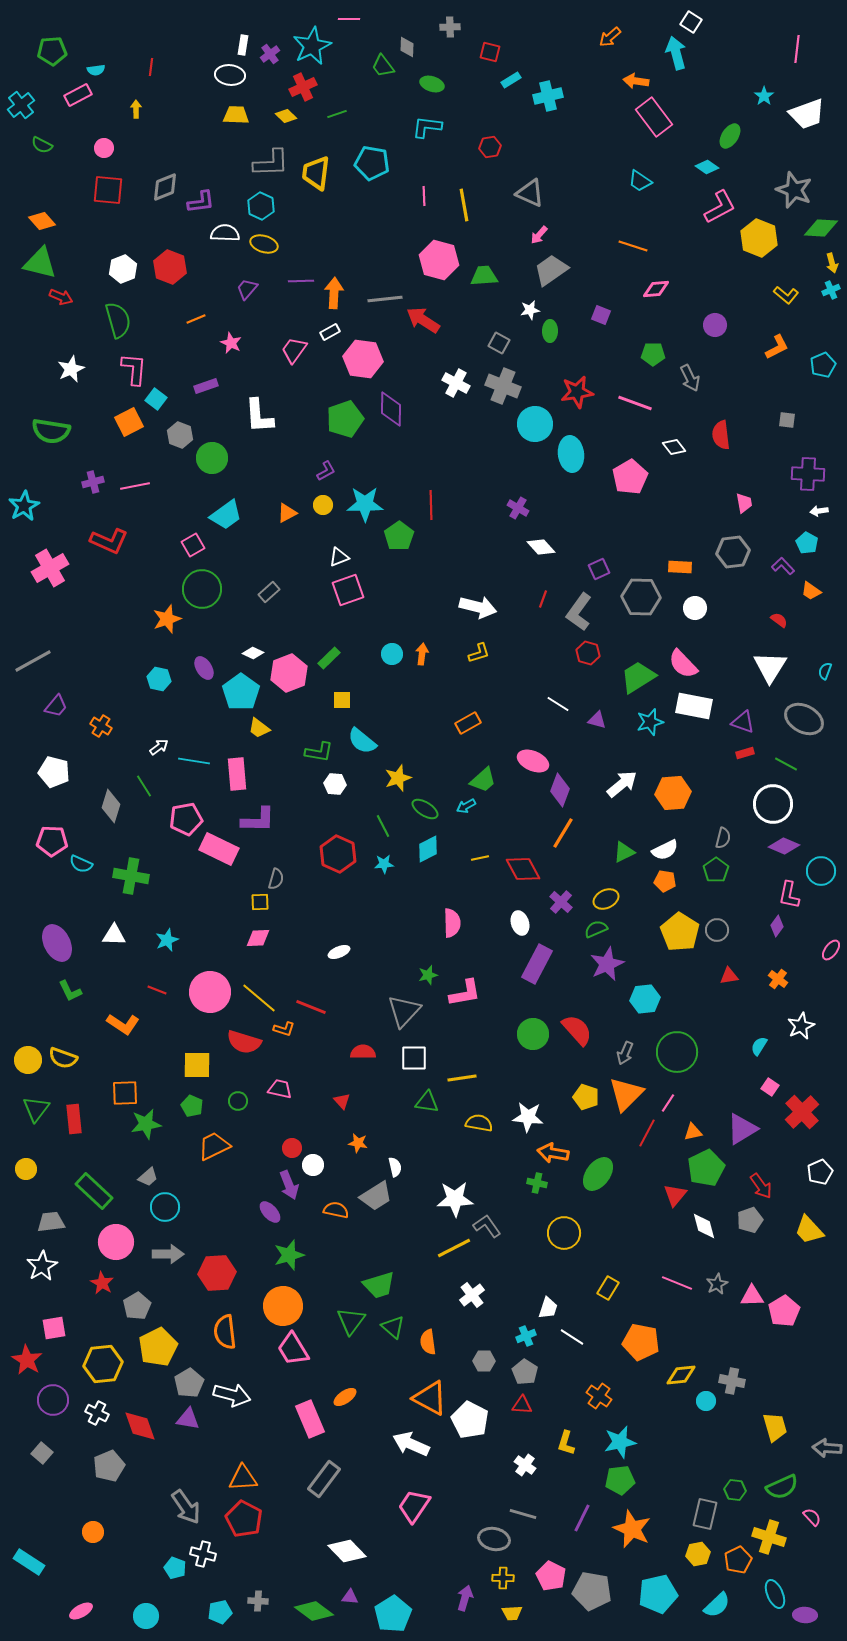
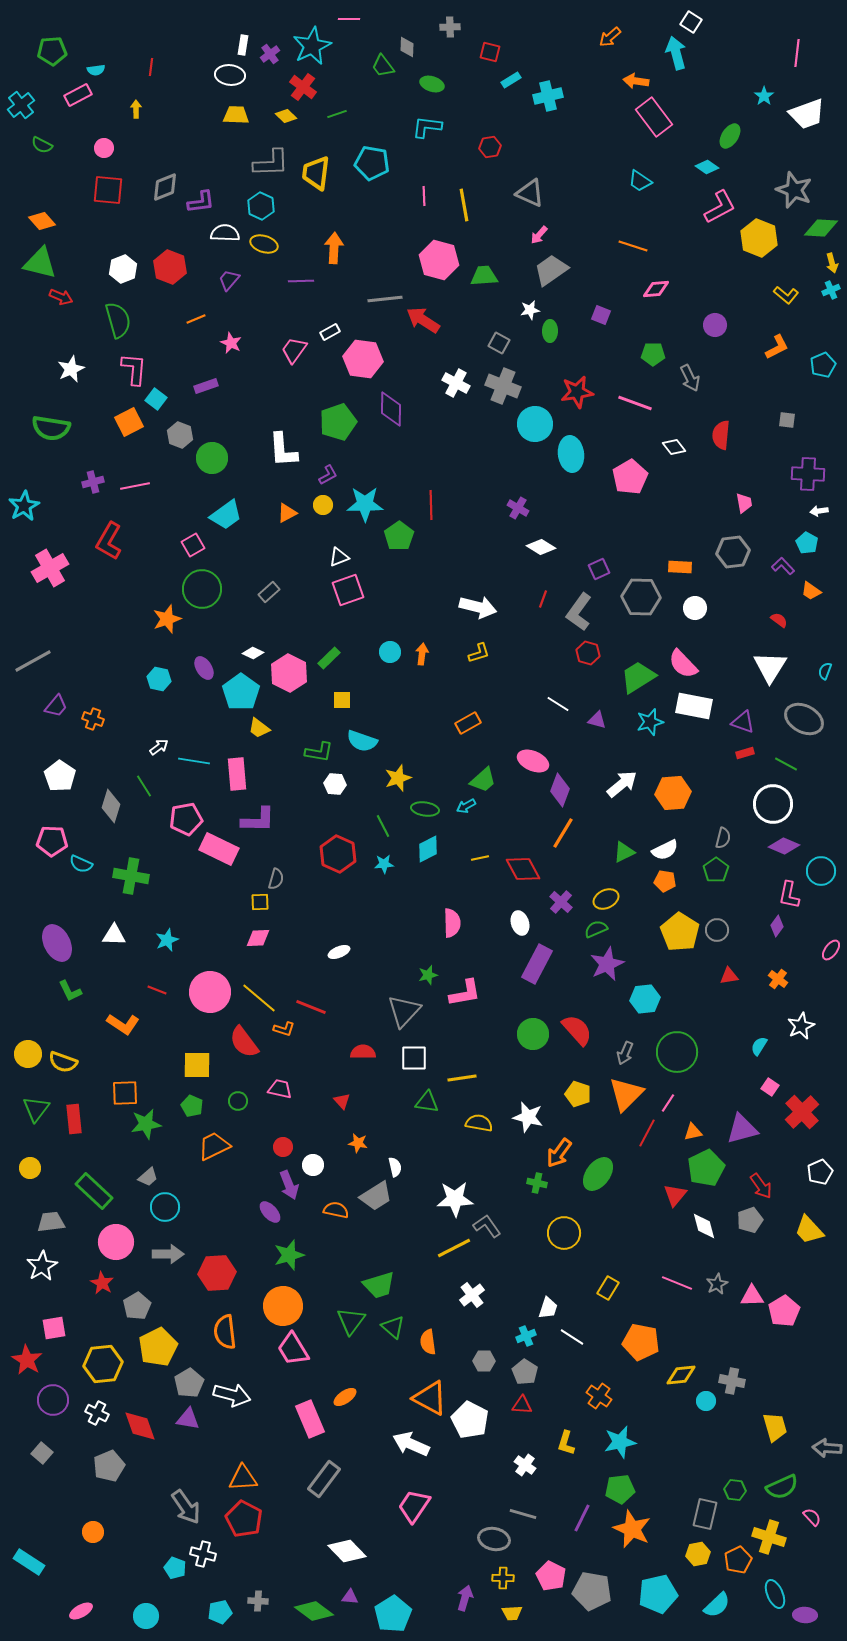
pink line at (797, 49): moved 4 px down
red cross at (303, 87): rotated 28 degrees counterclockwise
purple trapezoid at (247, 289): moved 18 px left, 9 px up
orange arrow at (334, 293): moved 45 px up
white L-shape at (259, 416): moved 24 px right, 34 px down
green pentagon at (345, 419): moved 7 px left, 3 px down
green semicircle at (51, 431): moved 3 px up
red semicircle at (721, 435): rotated 12 degrees clockwise
purple L-shape at (326, 471): moved 2 px right, 4 px down
red L-shape at (109, 541): rotated 96 degrees clockwise
white diamond at (541, 547): rotated 16 degrees counterclockwise
cyan circle at (392, 654): moved 2 px left, 2 px up
pink hexagon at (289, 673): rotated 12 degrees counterclockwise
orange cross at (101, 726): moved 8 px left, 7 px up; rotated 10 degrees counterclockwise
cyan semicircle at (362, 741): rotated 20 degrees counterclockwise
white pentagon at (54, 772): moved 6 px right, 4 px down; rotated 20 degrees clockwise
green ellipse at (425, 809): rotated 24 degrees counterclockwise
red semicircle at (244, 1042): rotated 36 degrees clockwise
yellow semicircle at (63, 1058): moved 4 px down
yellow circle at (28, 1060): moved 6 px up
yellow pentagon at (586, 1097): moved 8 px left, 3 px up
white star at (528, 1117): rotated 8 degrees clockwise
purple triangle at (742, 1129): rotated 16 degrees clockwise
red circle at (292, 1148): moved 9 px left, 1 px up
orange arrow at (553, 1153): moved 6 px right; rotated 64 degrees counterclockwise
yellow circle at (26, 1169): moved 4 px right, 1 px up
green pentagon at (620, 1480): moved 9 px down
